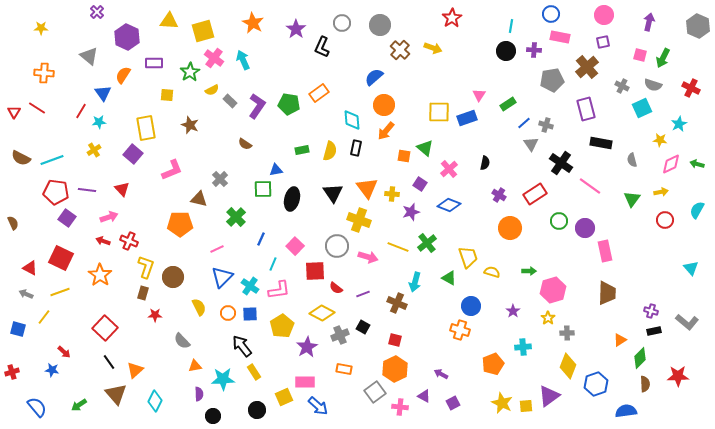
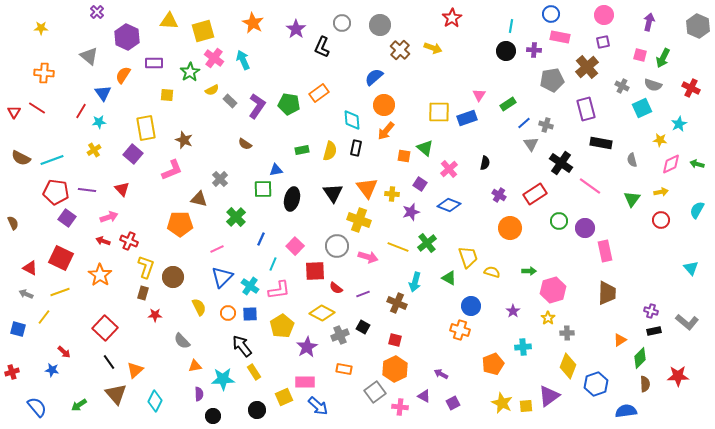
brown star at (190, 125): moved 6 px left, 15 px down
red circle at (665, 220): moved 4 px left
